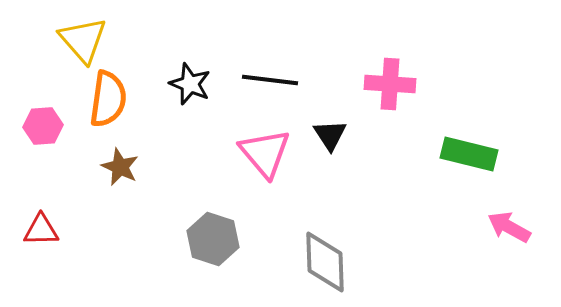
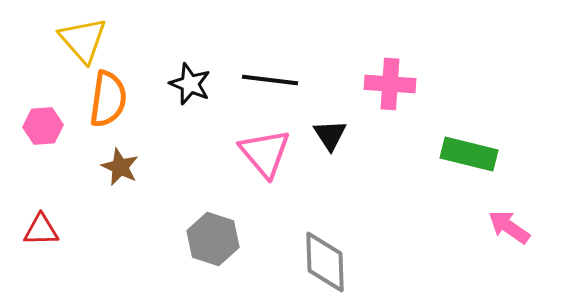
pink arrow: rotated 6 degrees clockwise
